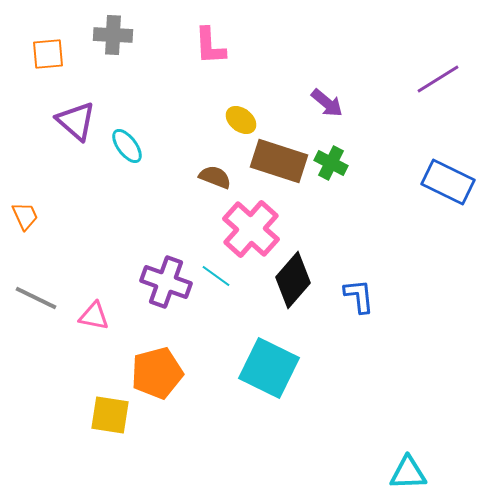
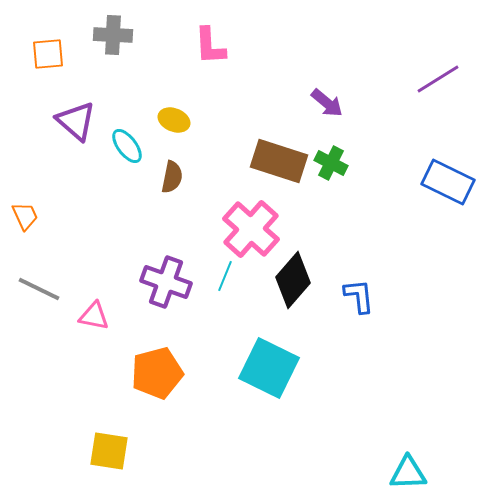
yellow ellipse: moved 67 px left; rotated 16 degrees counterclockwise
brown semicircle: moved 43 px left; rotated 80 degrees clockwise
cyan line: moved 9 px right; rotated 76 degrees clockwise
gray line: moved 3 px right, 9 px up
yellow square: moved 1 px left, 36 px down
